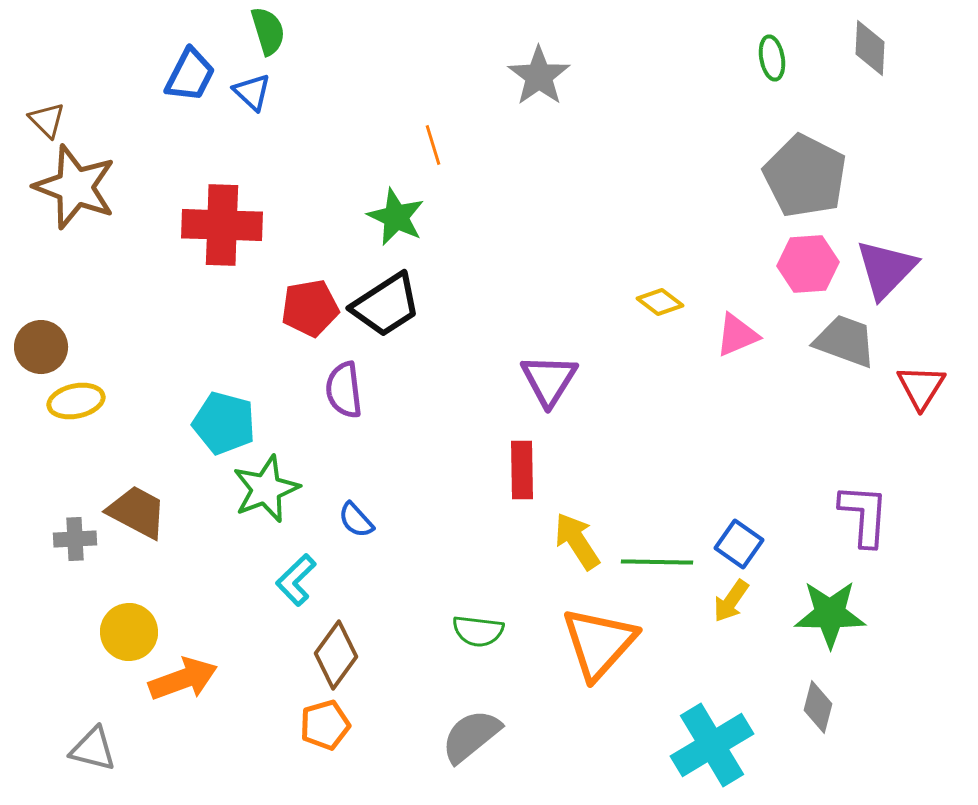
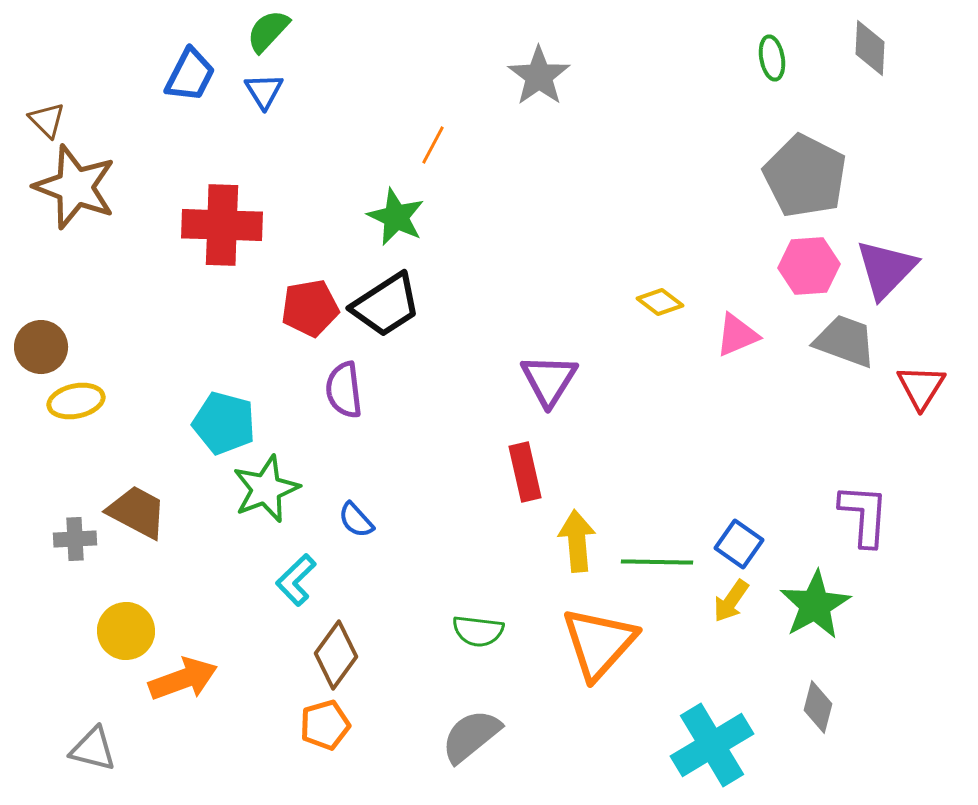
green semicircle at (268, 31): rotated 120 degrees counterclockwise
blue triangle at (252, 92): moved 12 px right, 1 px up; rotated 15 degrees clockwise
orange line at (433, 145): rotated 45 degrees clockwise
pink hexagon at (808, 264): moved 1 px right, 2 px down
red rectangle at (522, 470): moved 3 px right, 2 px down; rotated 12 degrees counterclockwise
yellow arrow at (577, 541): rotated 28 degrees clockwise
green star at (830, 614): moved 15 px left, 9 px up; rotated 30 degrees counterclockwise
yellow circle at (129, 632): moved 3 px left, 1 px up
